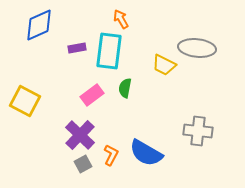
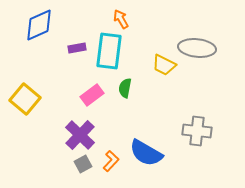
yellow square: moved 2 px up; rotated 12 degrees clockwise
gray cross: moved 1 px left
orange L-shape: moved 6 px down; rotated 15 degrees clockwise
